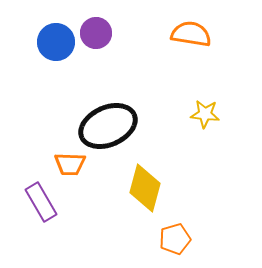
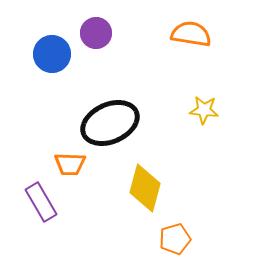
blue circle: moved 4 px left, 12 px down
yellow star: moved 1 px left, 4 px up
black ellipse: moved 2 px right, 3 px up
